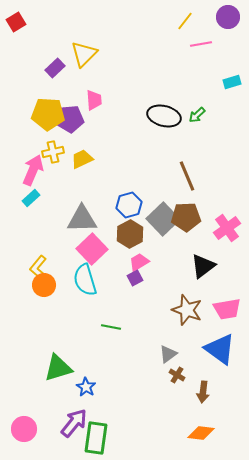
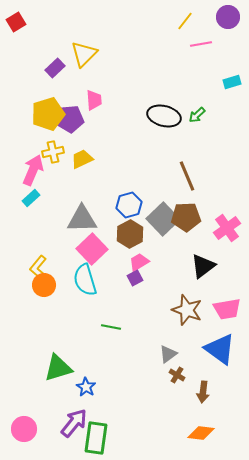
yellow pentagon at (48, 114): rotated 20 degrees counterclockwise
